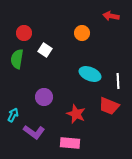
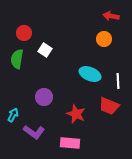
orange circle: moved 22 px right, 6 px down
